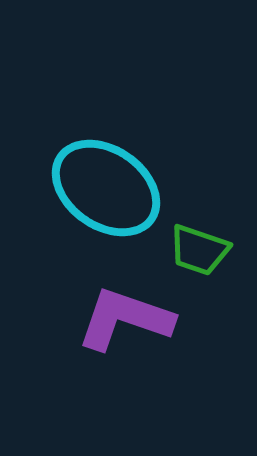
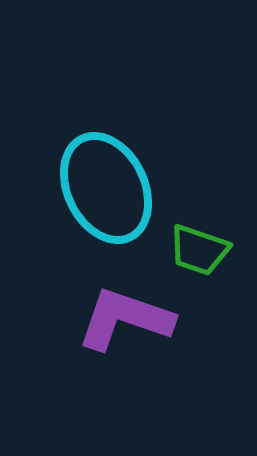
cyan ellipse: rotated 29 degrees clockwise
